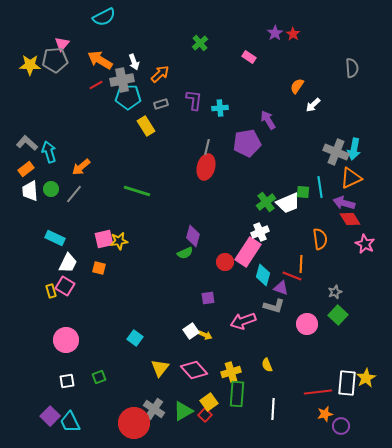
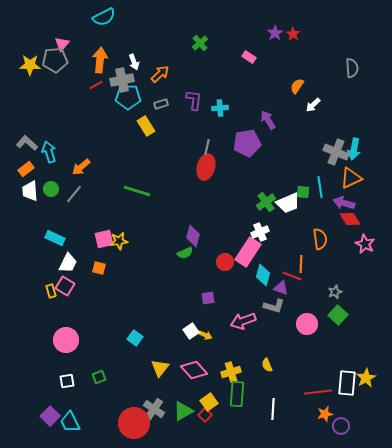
orange arrow at (100, 60): rotated 65 degrees clockwise
